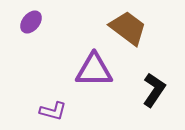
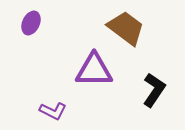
purple ellipse: moved 1 px down; rotated 15 degrees counterclockwise
brown trapezoid: moved 2 px left
purple L-shape: rotated 12 degrees clockwise
